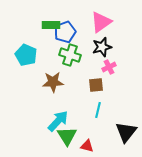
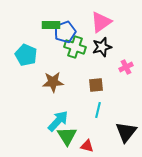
green cross: moved 5 px right, 8 px up
pink cross: moved 17 px right
